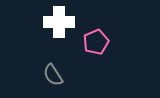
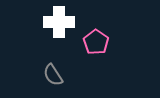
pink pentagon: rotated 15 degrees counterclockwise
